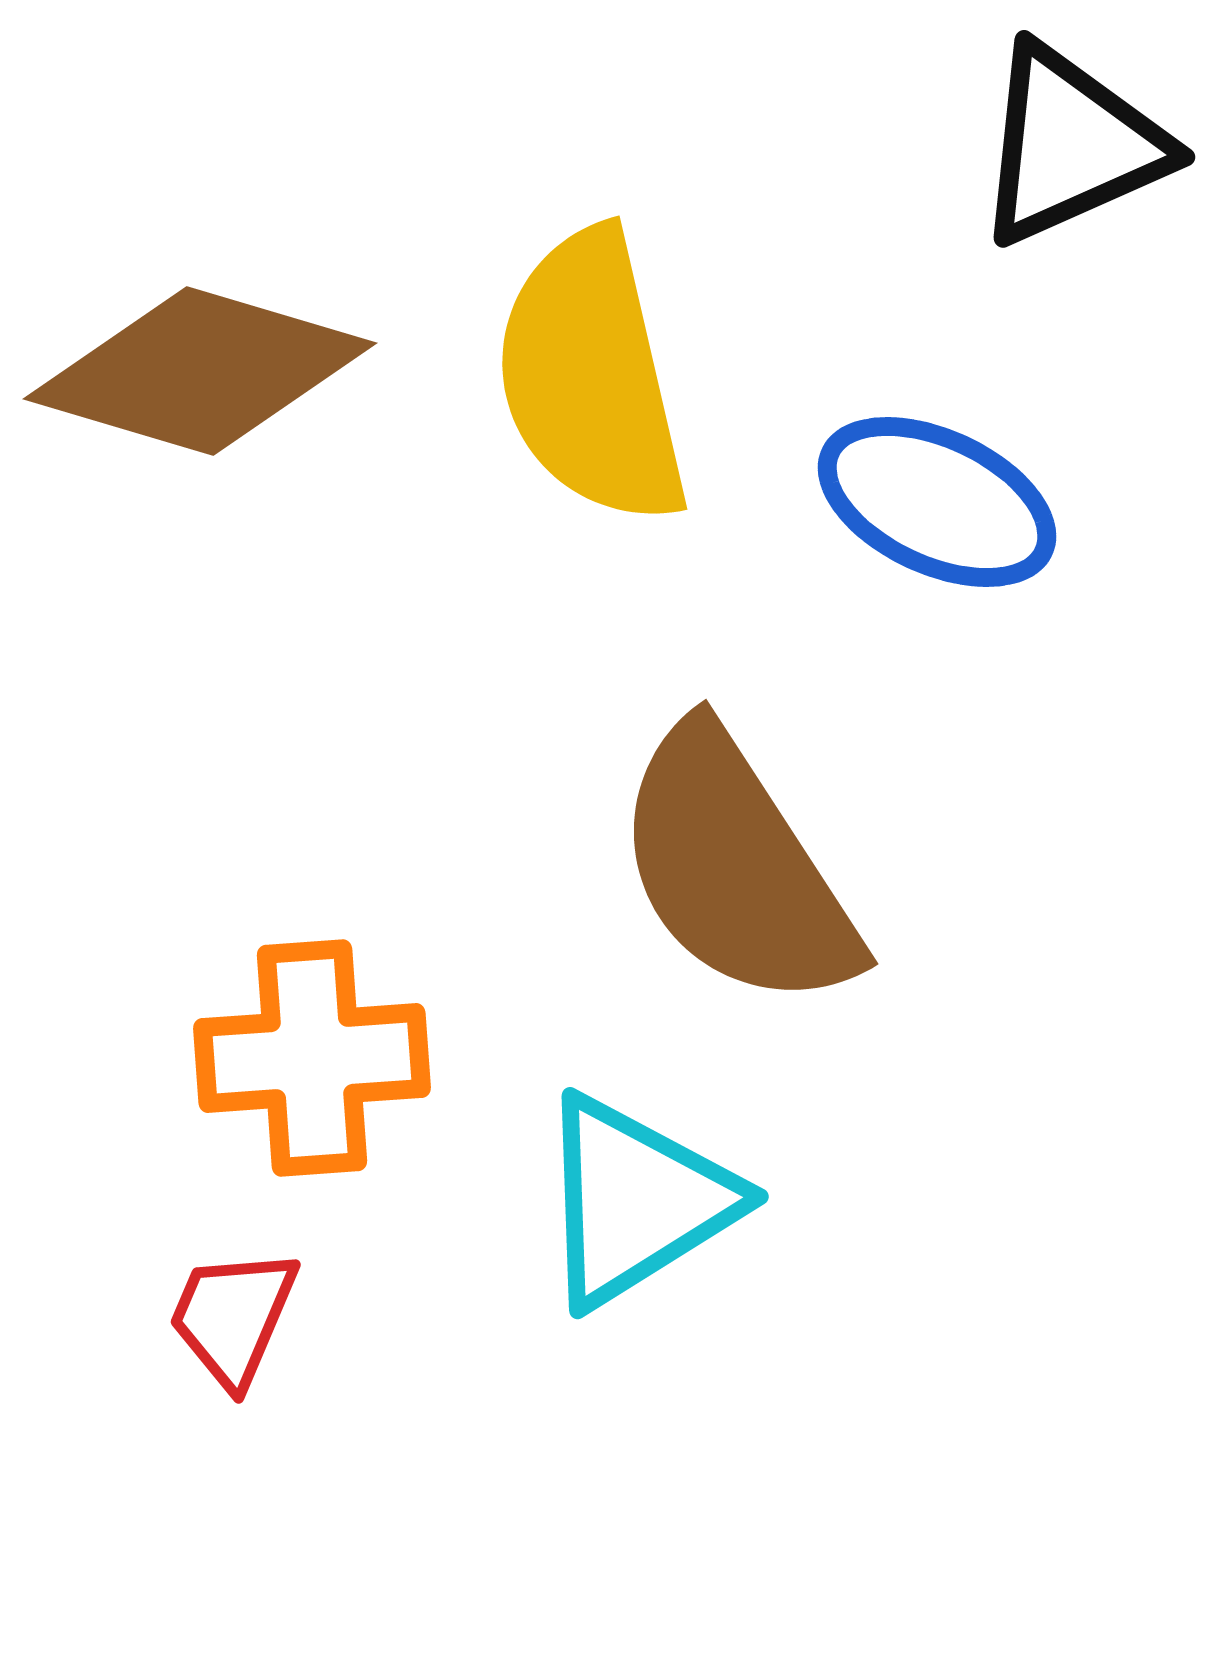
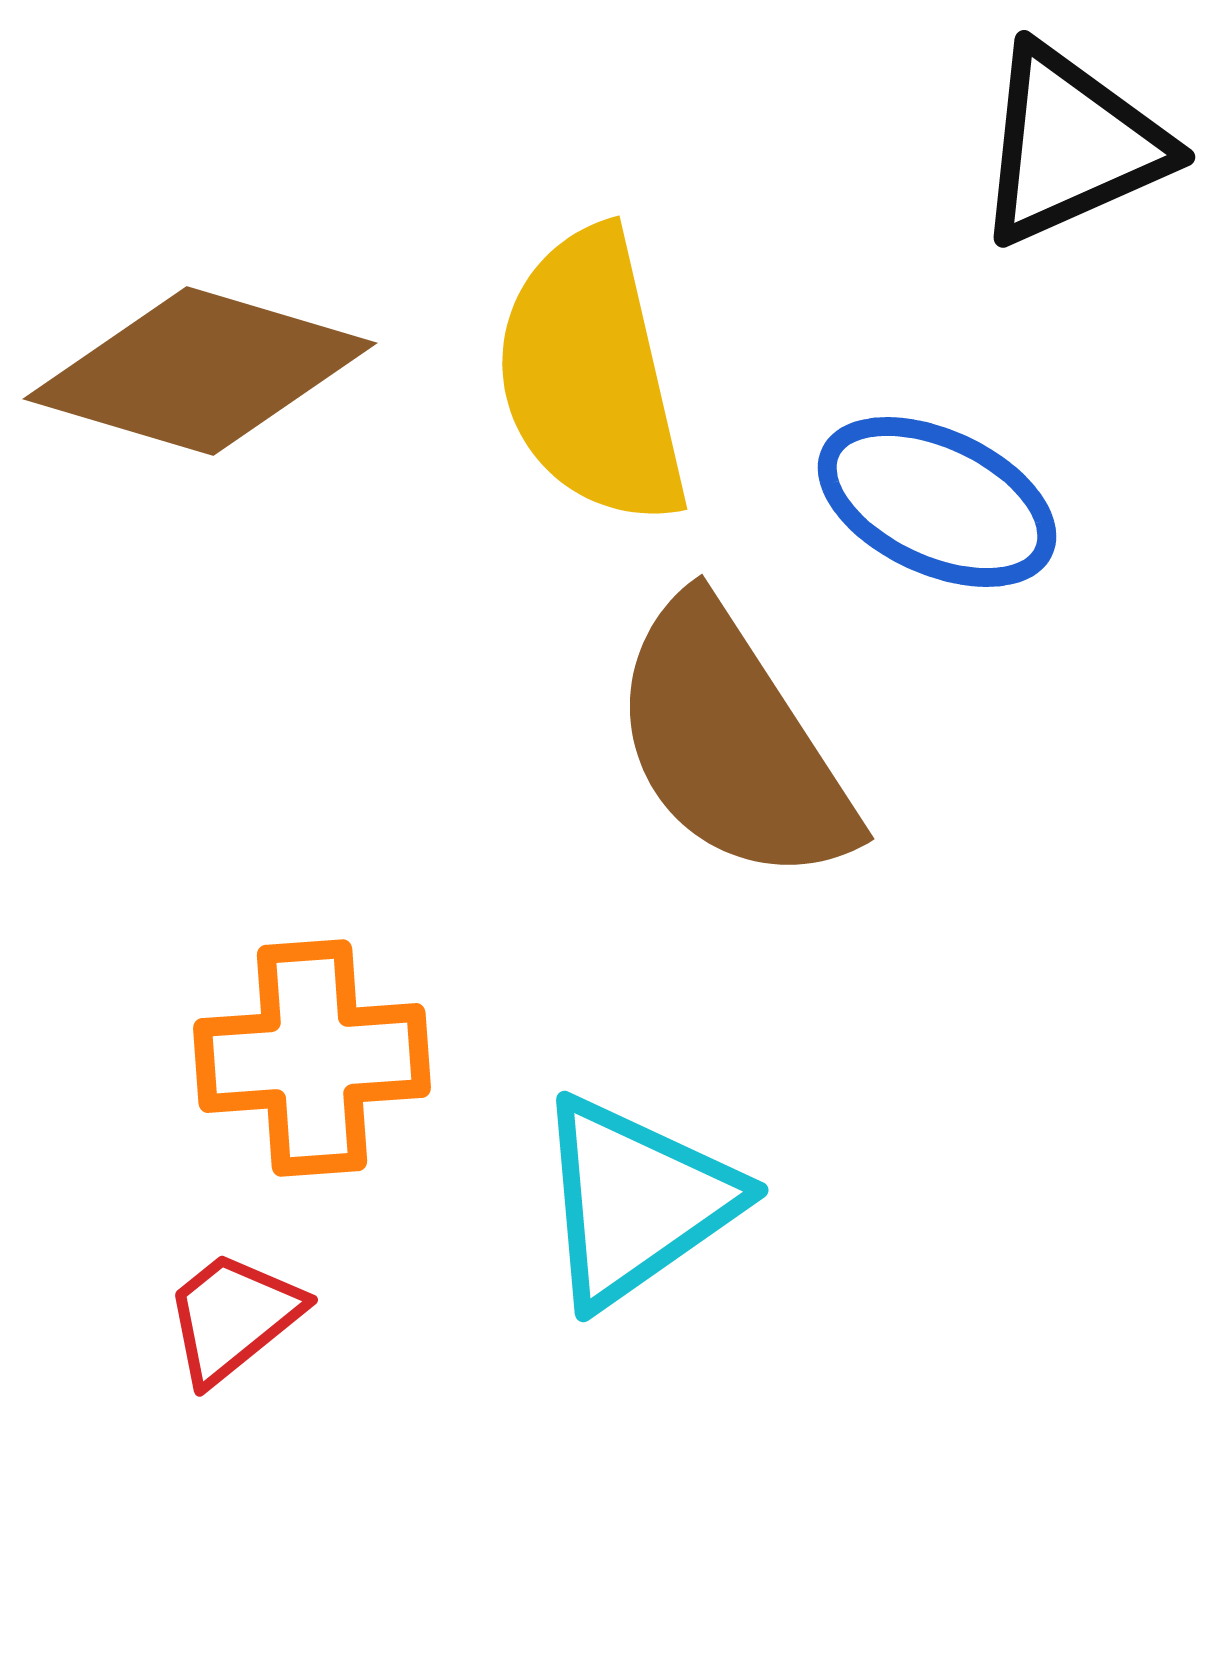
brown semicircle: moved 4 px left, 125 px up
cyan triangle: rotated 3 degrees counterclockwise
red trapezoid: rotated 28 degrees clockwise
